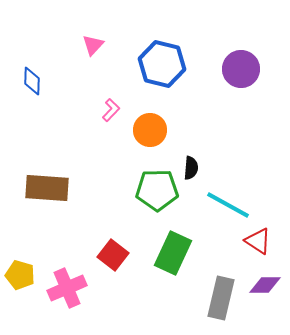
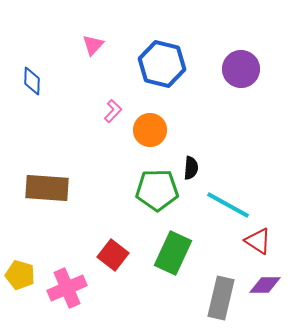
pink L-shape: moved 2 px right, 1 px down
